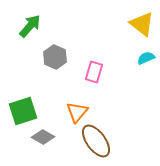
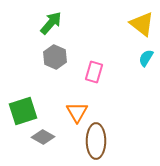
green arrow: moved 21 px right, 3 px up
cyan semicircle: rotated 36 degrees counterclockwise
orange triangle: rotated 10 degrees counterclockwise
brown ellipse: rotated 36 degrees clockwise
